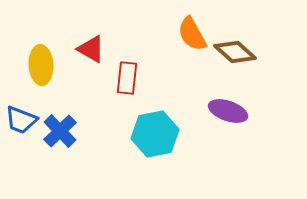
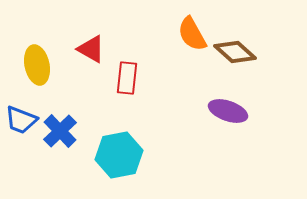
yellow ellipse: moved 4 px left; rotated 9 degrees counterclockwise
cyan hexagon: moved 36 px left, 21 px down
